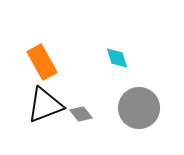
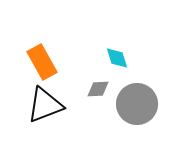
gray circle: moved 2 px left, 4 px up
gray diamond: moved 17 px right, 25 px up; rotated 55 degrees counterclockwise
